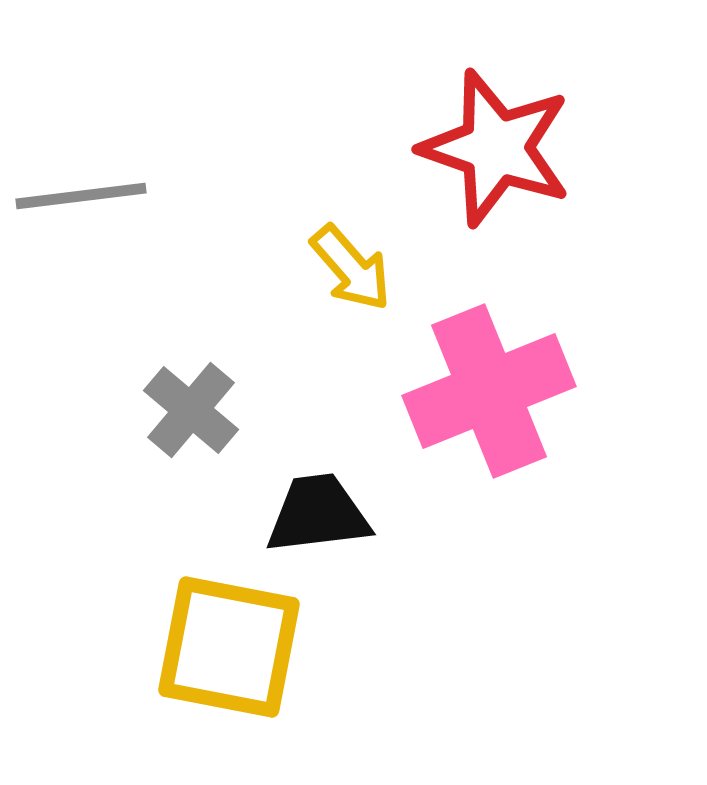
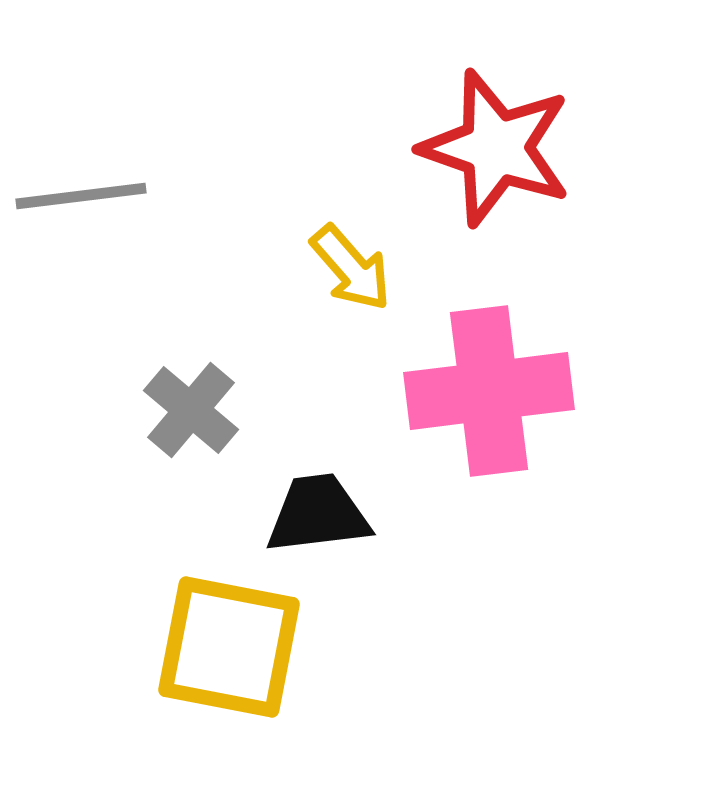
pink cross: rotated 15 degrees clockwise
